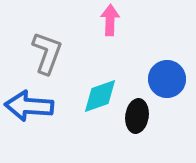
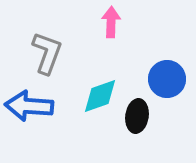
pink arrow: moved 1 px right, 2 px down
